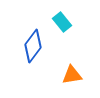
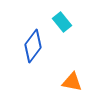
orange triangle: moved 7 px down; rotated 20 degrees clockwise
